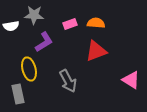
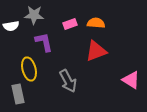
purple L-shape: rotated 70 degrees counterclockwise
